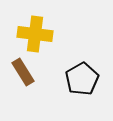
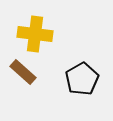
brown rectangle: rotated 16 degrees counterclockwise
